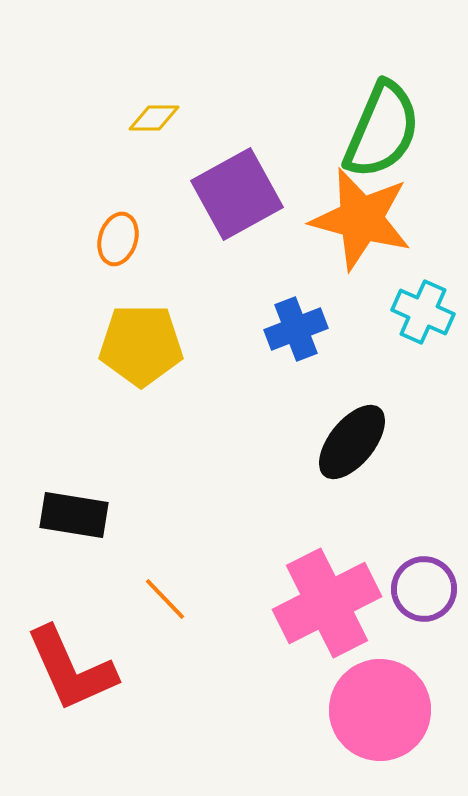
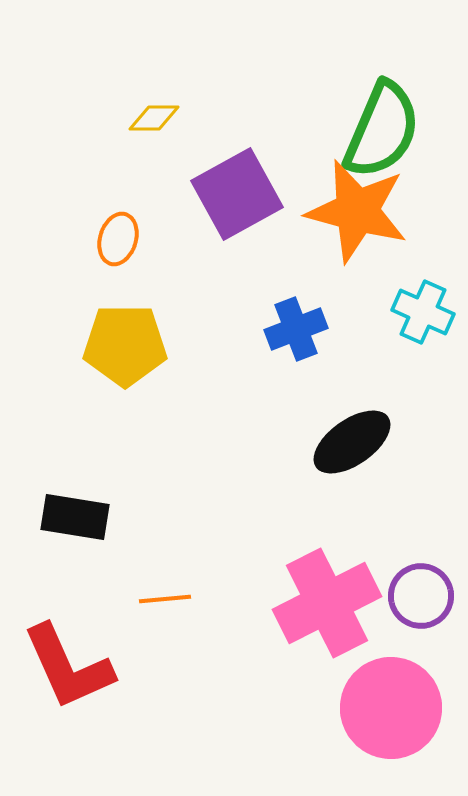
orange star: moved 4 px left, 8 px up
yellow pentagon: moved 16 px left
black ellipse: rotated 16 degrees clockwise
black rectangle: moved 1 px right, 2 px down
purple circle: moved 3 px left, 7 px down
orange line: rotated 51 degrees counterclockwise
red L-shape: moved 3 px left, 2 px up
pink circle: moved 11 px right, 2 px up
